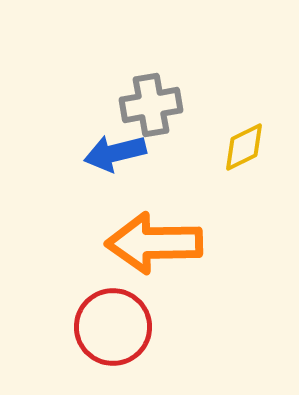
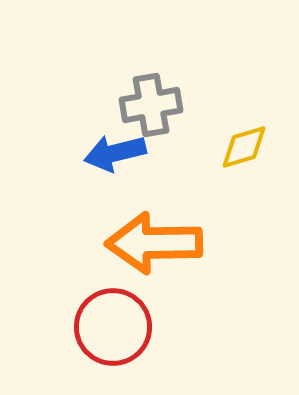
yellow diamond: rotated 10 degrees clockwise
